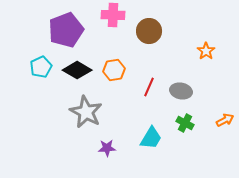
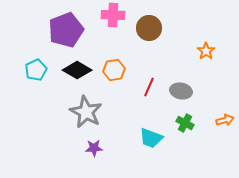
brown circle: moved 3 px up
cyan pentagon: moved 5 px left, 3 px down
orange arrow: rotated 12 degrees clockwise
cyan trapezoid: rotated 80 degrees clockwise
purple star: moved 13 px left
